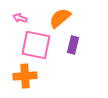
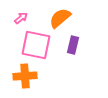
pink arrow: moved 1 px right; rotated 120 degrees clockwise
